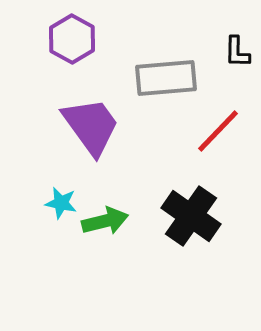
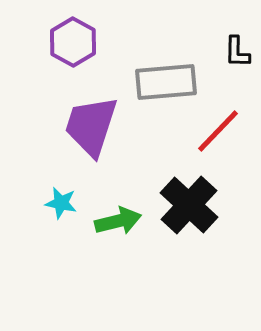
purple hexagon: moved 1 px right, 3 px down
gray rectangle: moved 4 px down
purple trapezoid: rotated 126 degrees counterclockwise
black cross: moved 2 px left, 11 px up; rotated 8 degrees clockwise
green arrow: moved 13 px right
